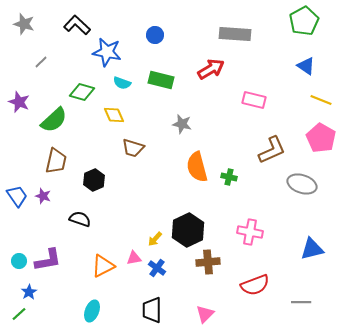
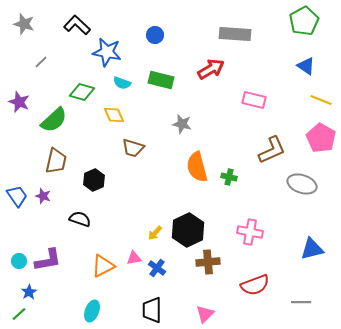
yellow arrow at (155, 239): moved 6 px up
